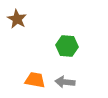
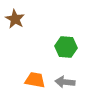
brown star: moved 2 px left
green hexagon: moved 1 px left, 1 px down
